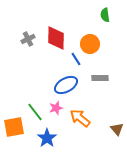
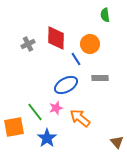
gray cross: moved 5 px down
brown triangle: moved 13 px down
